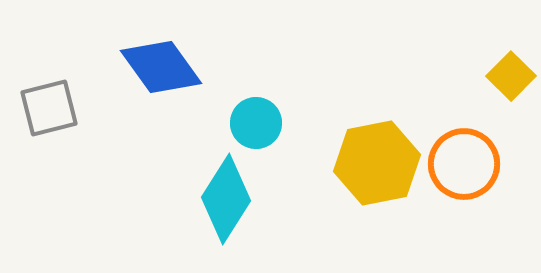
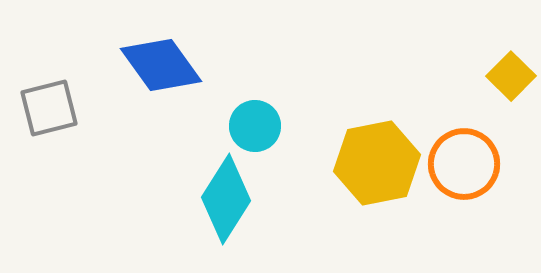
blue diamond: moved 2 px up
cyan circle: moved 1 px left, 3 px down
